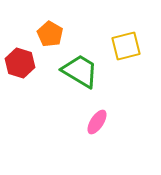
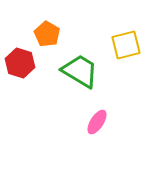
orange pentagon: moved 3 px left
yellow square: moved 1 px up
